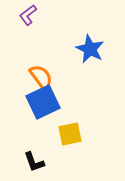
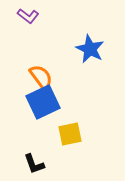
purple L-shape: moved 1 px down; rotated 105 degrees counterclockwise
black L-shape: moved 2 px down
